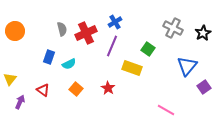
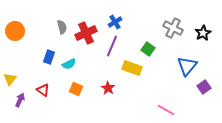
gray semicircle: moved 2 px up
orange square: rotated 16 degrees counterclockwise
purple arrow: moved 2 px up
